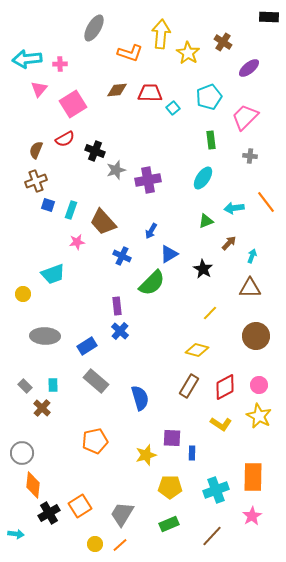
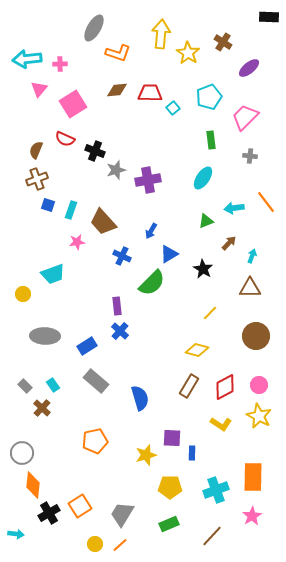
orange L-shape at (130, 53): moved 12 px left
red semicircle at (65, 139): rotated 54 degrees clockwise
brown cross at (36, 181): moved 1 px right, 2 px up
cyan rectangle at (53, 385): rotated 32 degrees counterclockwise
